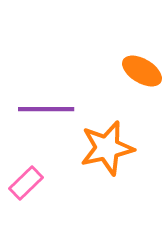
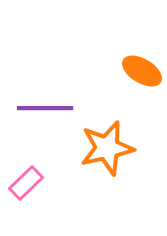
purple line: moved 1 px left, 1 px up
